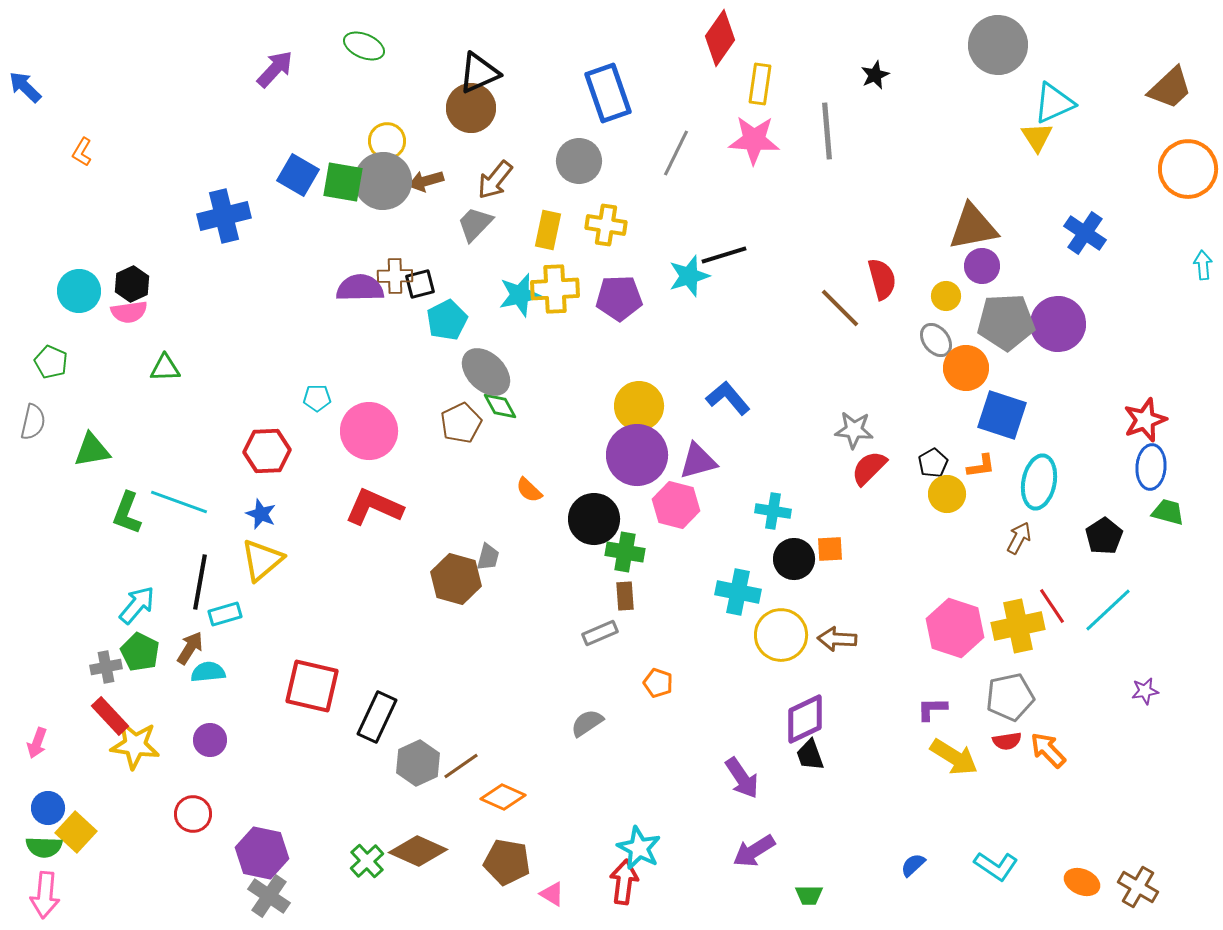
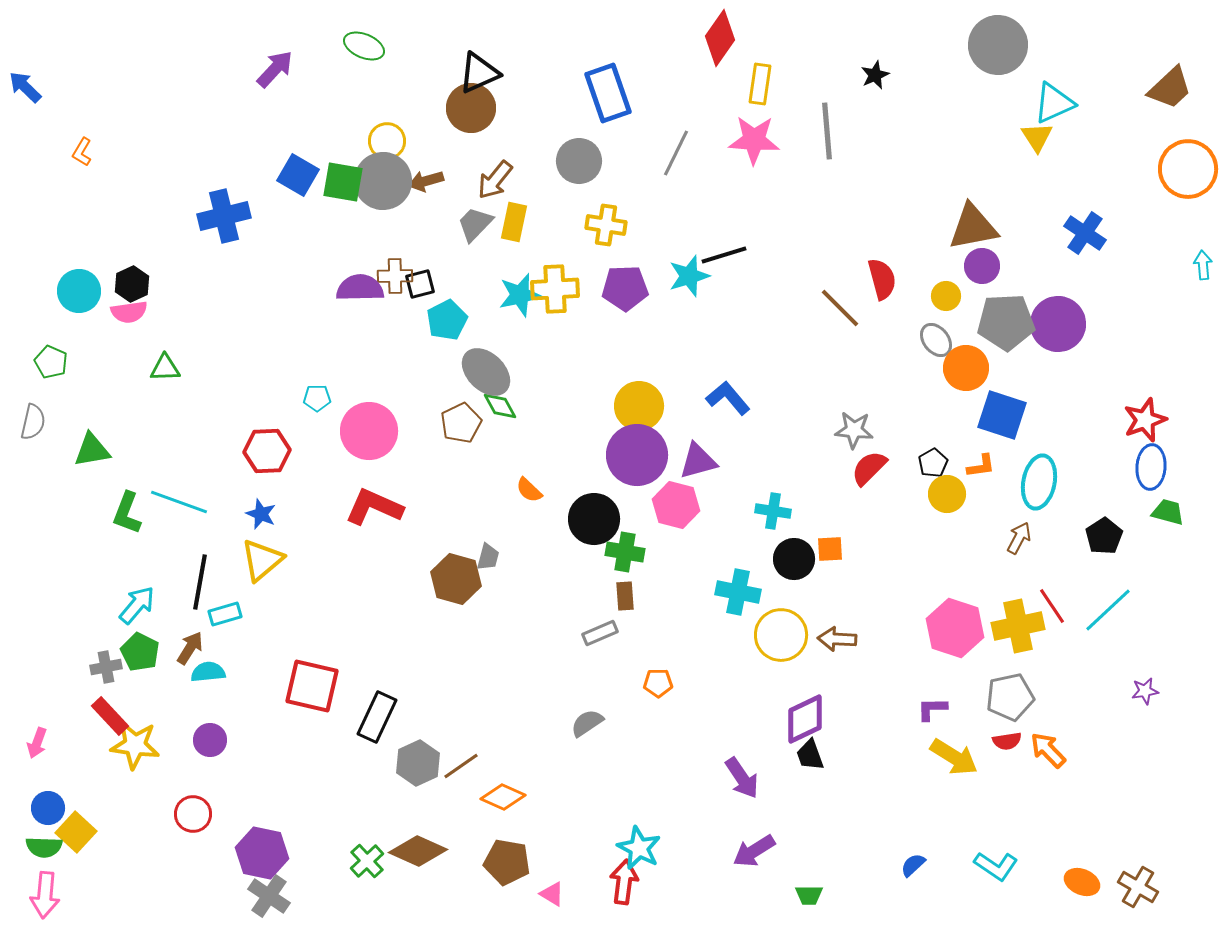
yellow rectangle at (548, 230): moved 34 px left, 8 px up
purple pentagon at (619, 298): moved 6 px right, 10 px up
orange pentagon at (658, 683): rotated 20 degrees counterclockwise
